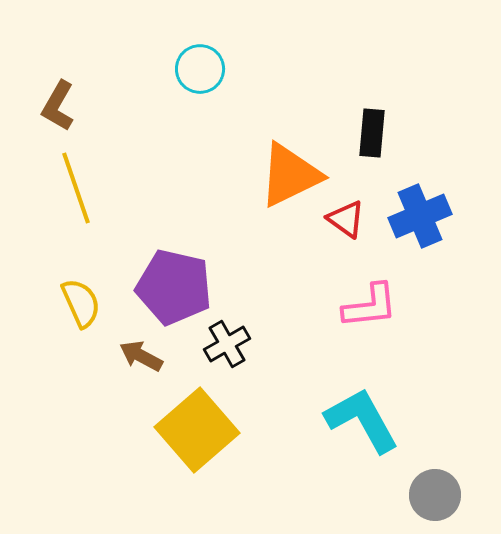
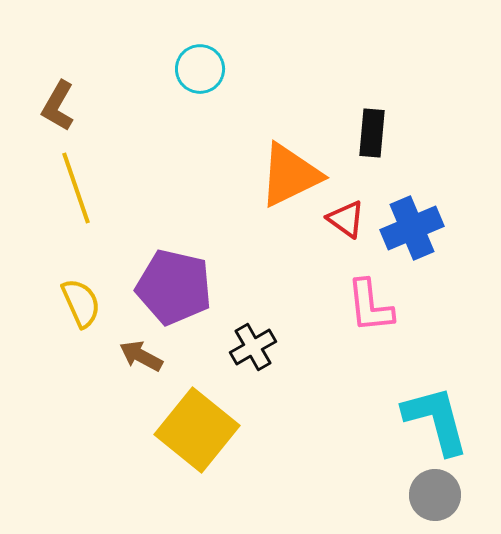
blue cross: moved 8 px left, 12 px down
pink L-shape: rotated 90 degrees clockwise
black cross: moved 26 px right, 3 px down
cyan L-shape: moved 74 px right; rotated 14 degrees clockwise
yellow square: rotated 10 degrees counterclockwise
